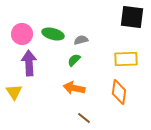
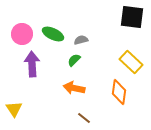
green ellipse: rotated 10 degrees clockwise
yellow rectangle: moved 5 px right, 3 px down; rotated 45 degrees clockwise
purple arrow: moved 3 px right, 1 px down
yellow triangle: moved 17 px down
